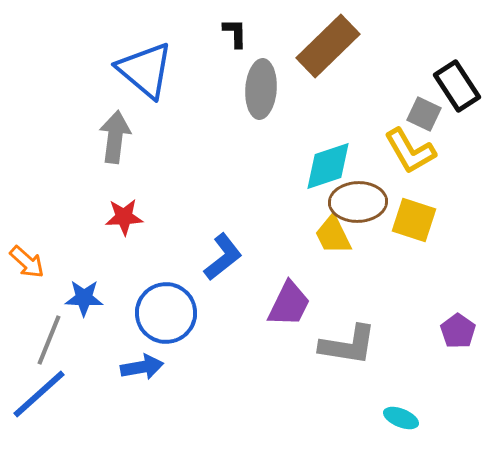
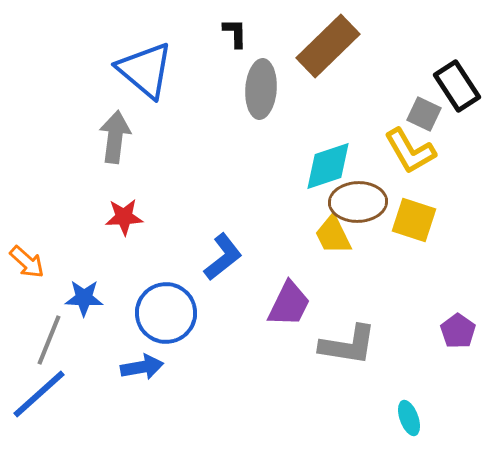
cyan ellipse: moved 8 px right; rotated 48 degrees clockwise
